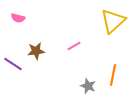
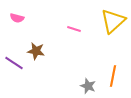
pink semicircle: moved 1 px left
pink line: moved 17 px up; rotated 48 degrees clockwise
brown star: rotated 18 degrees clockwise
purple line: moved 1 px right, 1 px up
orange line: moved 1 px down
